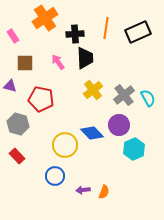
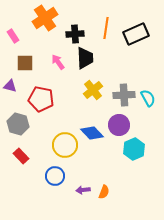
black rectangle: moved 2 px left, 2 px down
gray cross: rotated 35 degrees clockwise
red rectangle: moved 4 px right
